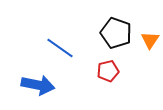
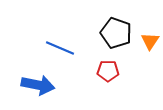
orange triangle: moved 1 px down
blue line: rotated 12 degrees counterclockwise
red pentagon: rotated 15 degrees clockwise
